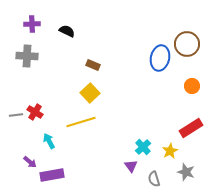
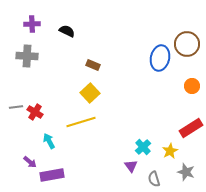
gray line: moved 8 px up
